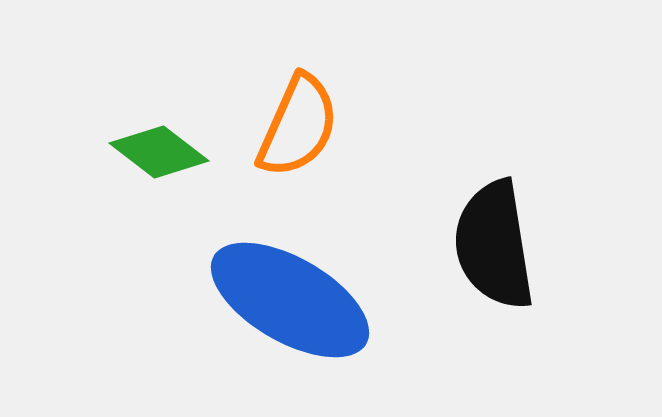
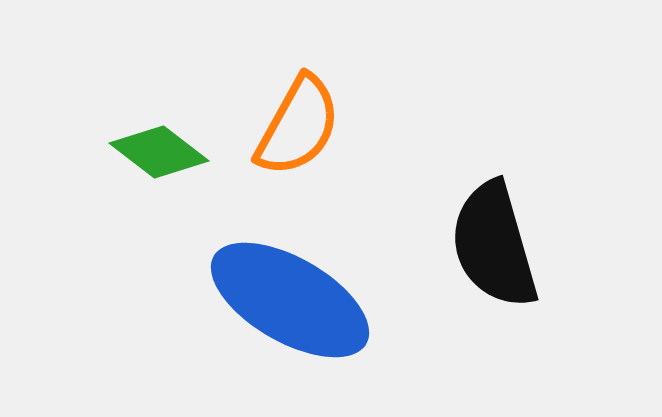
orange semicircle: rotated 5 degrees clockwise
black semicircle: rotated 7 degrees counterclockwise
